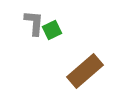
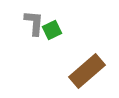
brown rectangle: moved 2 px right
